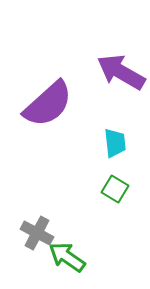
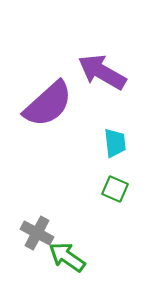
purple arrow: moved 19 px left
green square: rotated 8 degrees counterclockwise
